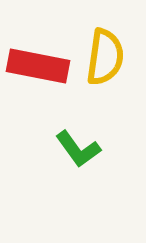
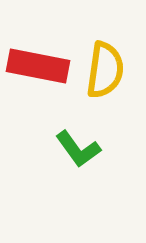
yellow semicircle: moved 13 px down
